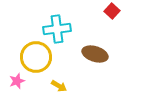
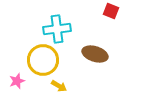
red square: moved 1 px left; rotated 21 degrees counterclockwise
yellow circle: moved 7 px right, 3 px down
